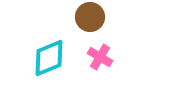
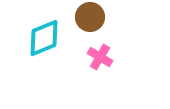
cyan diamond: moved 5 px left, 20 px up
